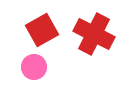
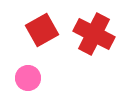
pink circle: moved 6 px left, 11 px down
